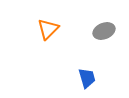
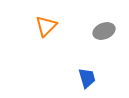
orange triangle: moved 2 px left, 3 px up
